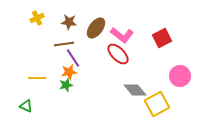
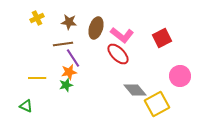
brown ellipse: rotated 20 degrees counterclockwise
brown line: moved 1 px left
